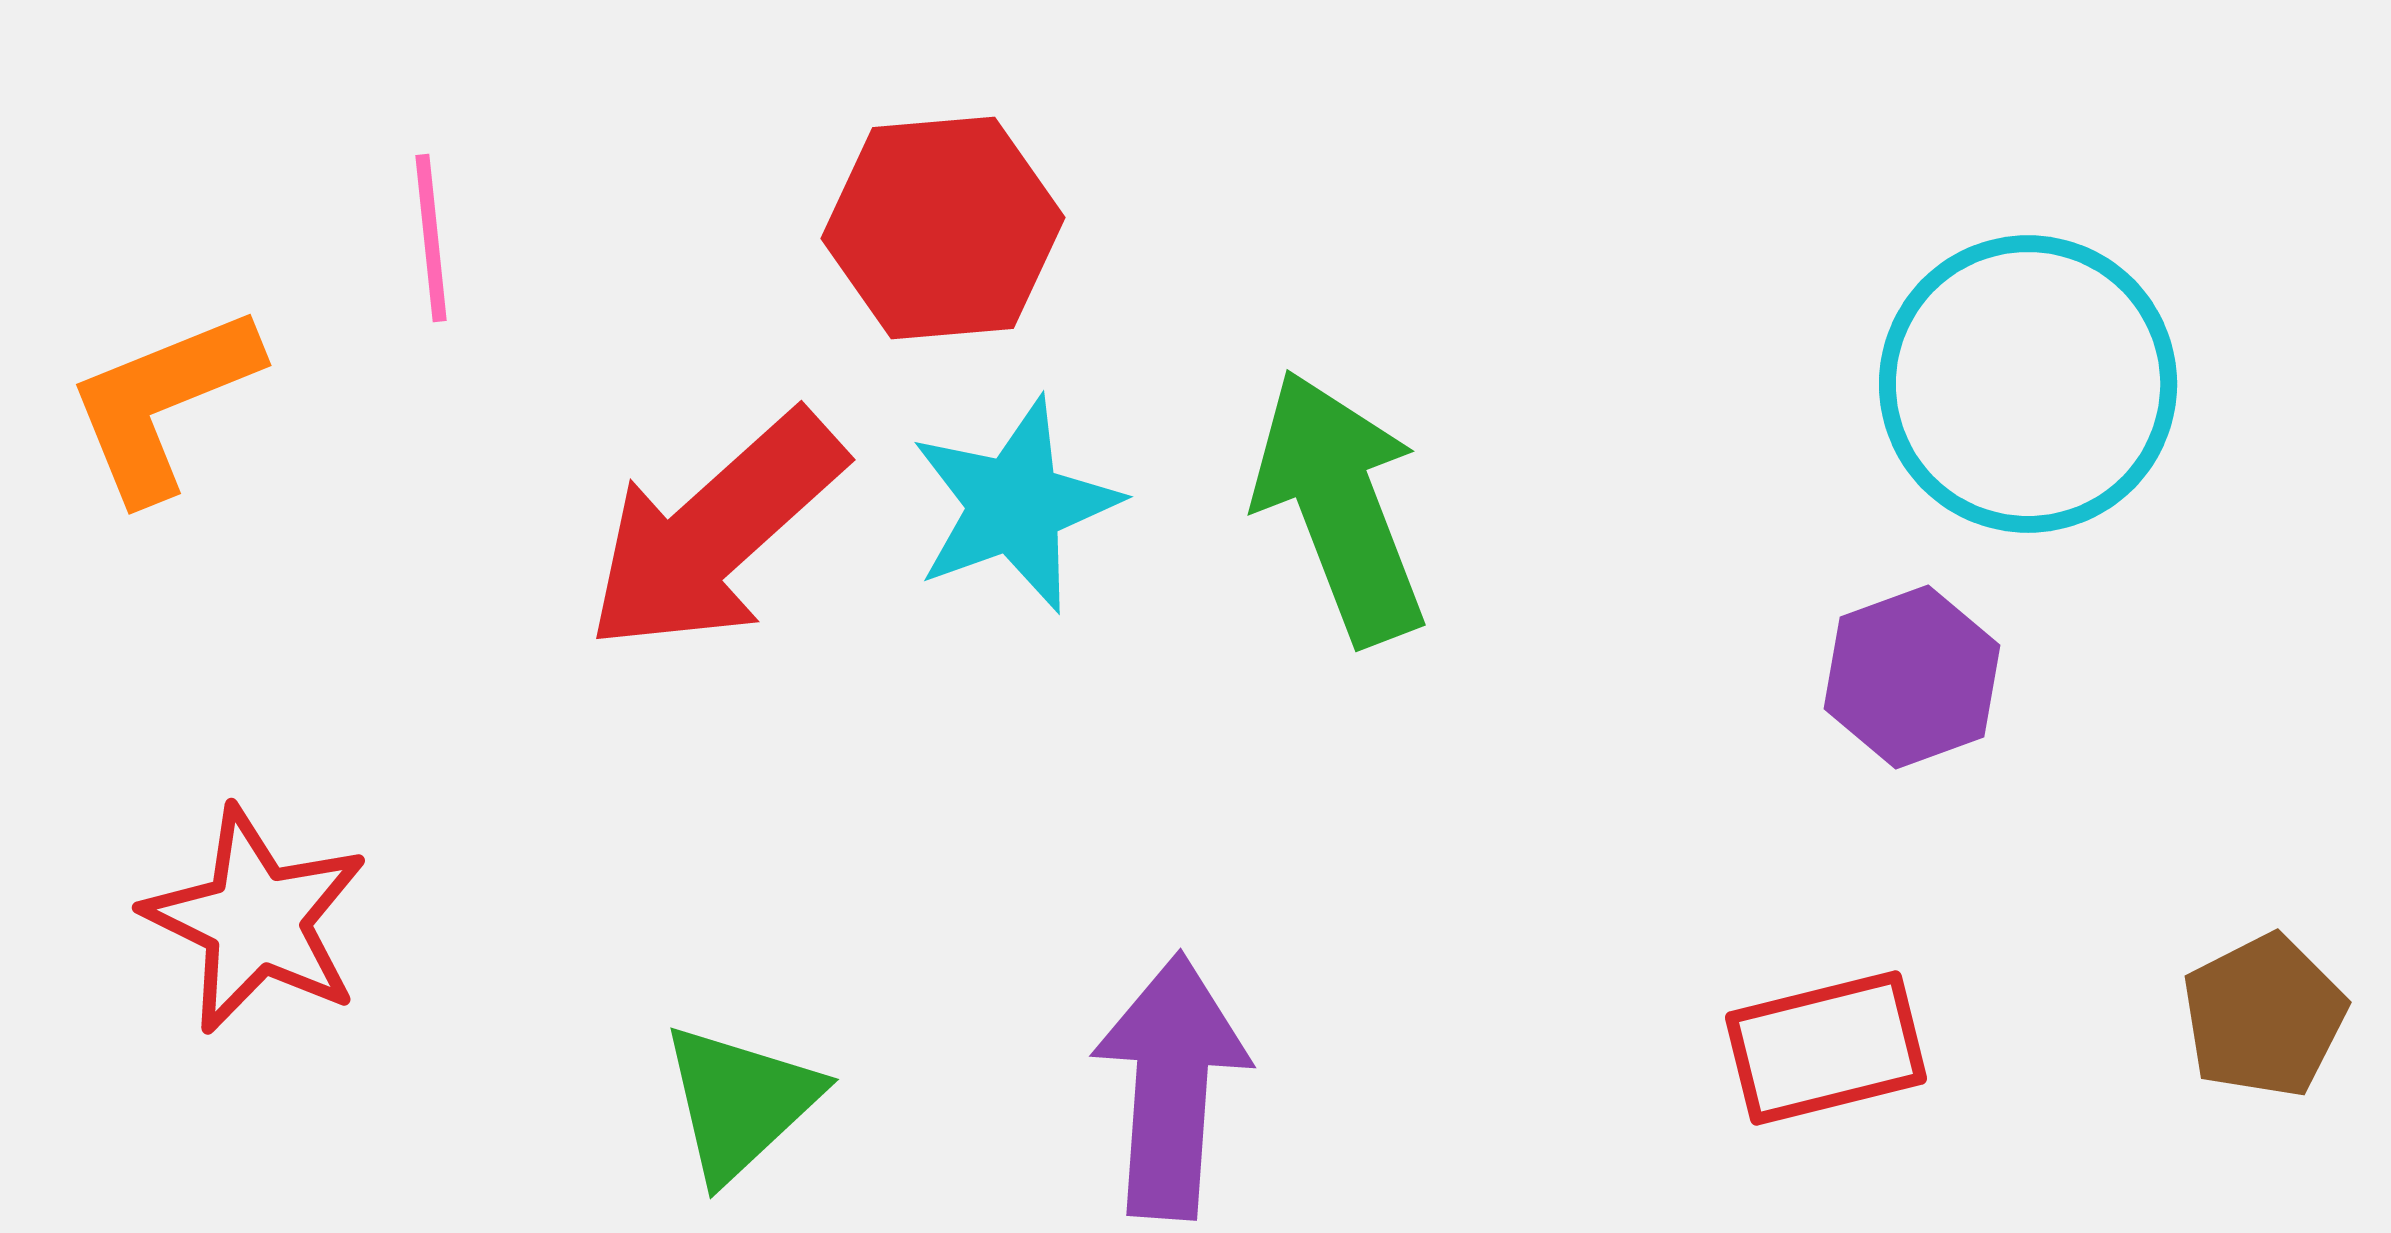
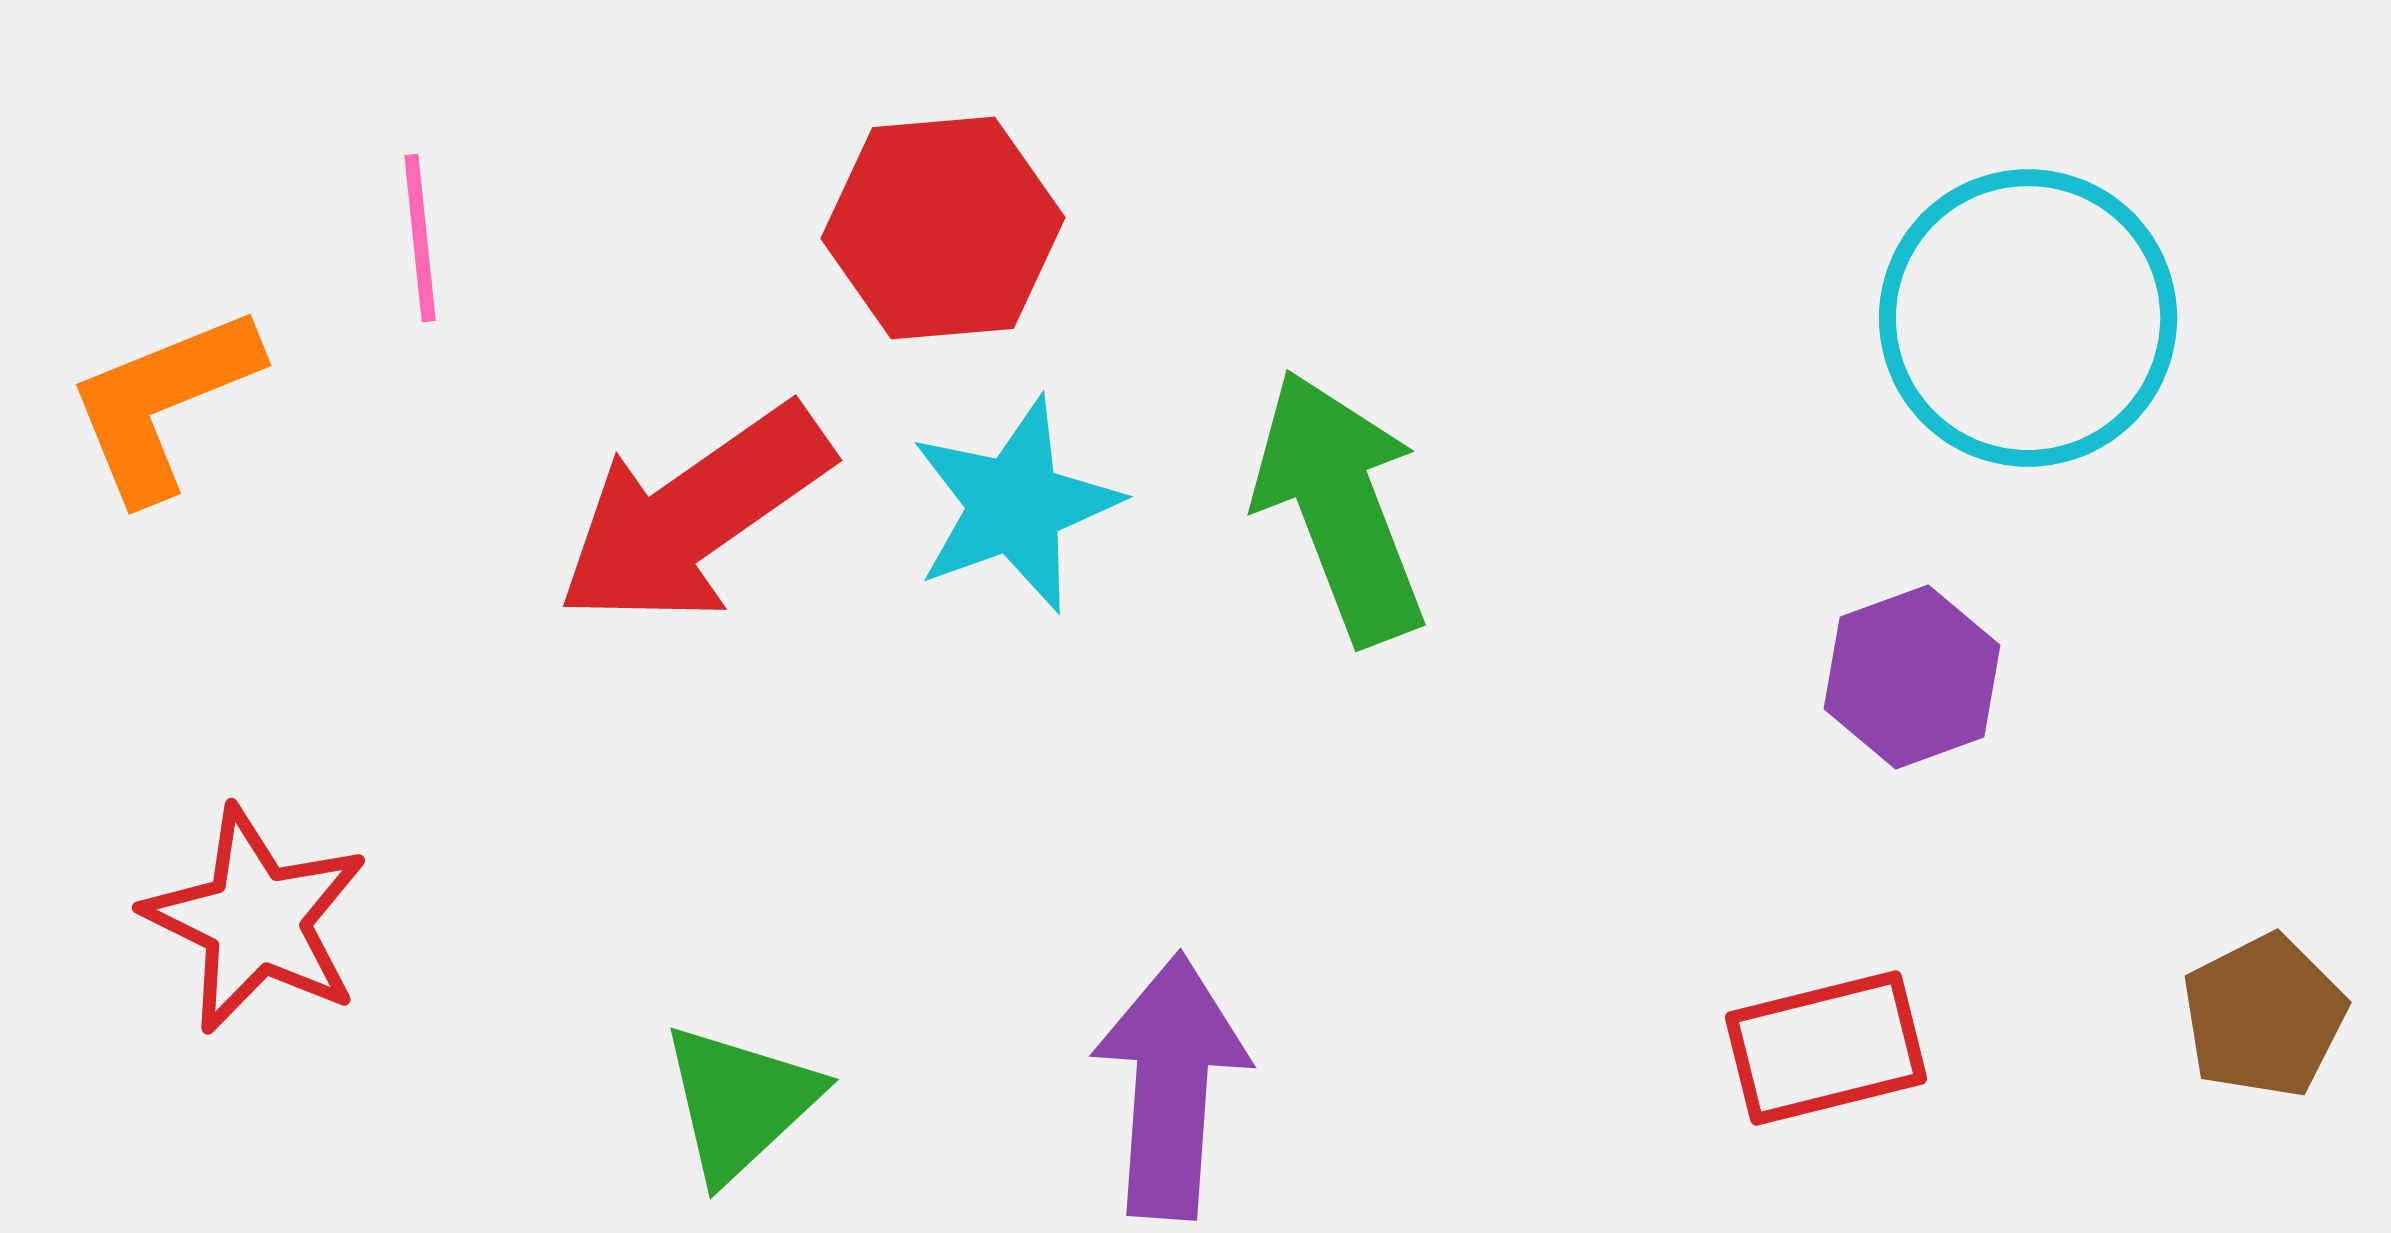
pink line: moved 11 px left
cyan circle: moved 66 px up
red arrow: moved 21 px left, 17 px up; rotated 7 degrees clockwise
